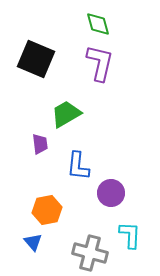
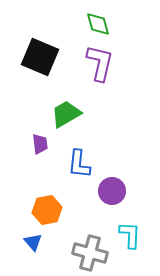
black square: moved 4 px right, 2 px up
blue L-shape: moved 1 px right, 2 px up
purple circle: moved 1 px right, 2 px up
